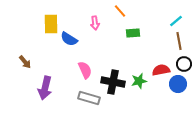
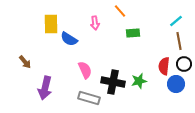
red semicircle: moved 3 px right, 4 px up; rotated 72 degrees counterclockwise
blue circle: moved 2 px left
